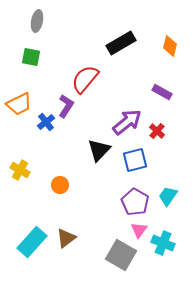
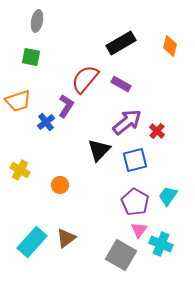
purple rectangle: moved 41 px left, 8 px up
orange trapezoid: moved 1 px left, 3 px up; rotated 8 degrees clockwise
cyan cross: moved 2 px left, 1 px down
